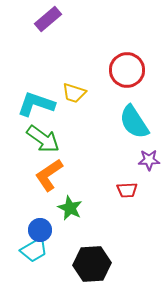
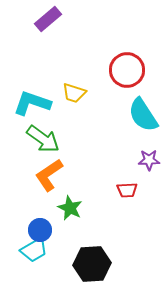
cyan L-shape: moved 4 px left, 1 px up
cyan semicircle: moved 9 px right, 7 px up
